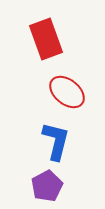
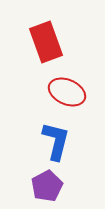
red rectangle: moved 3 px down
red ellipse: rotated 15 degrees counterclockwise
